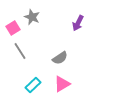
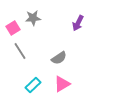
gray star: moved 1 px right, 1 px down; rotated 28 degrees counterclockwise
gray semicircle: moved 1 px left
